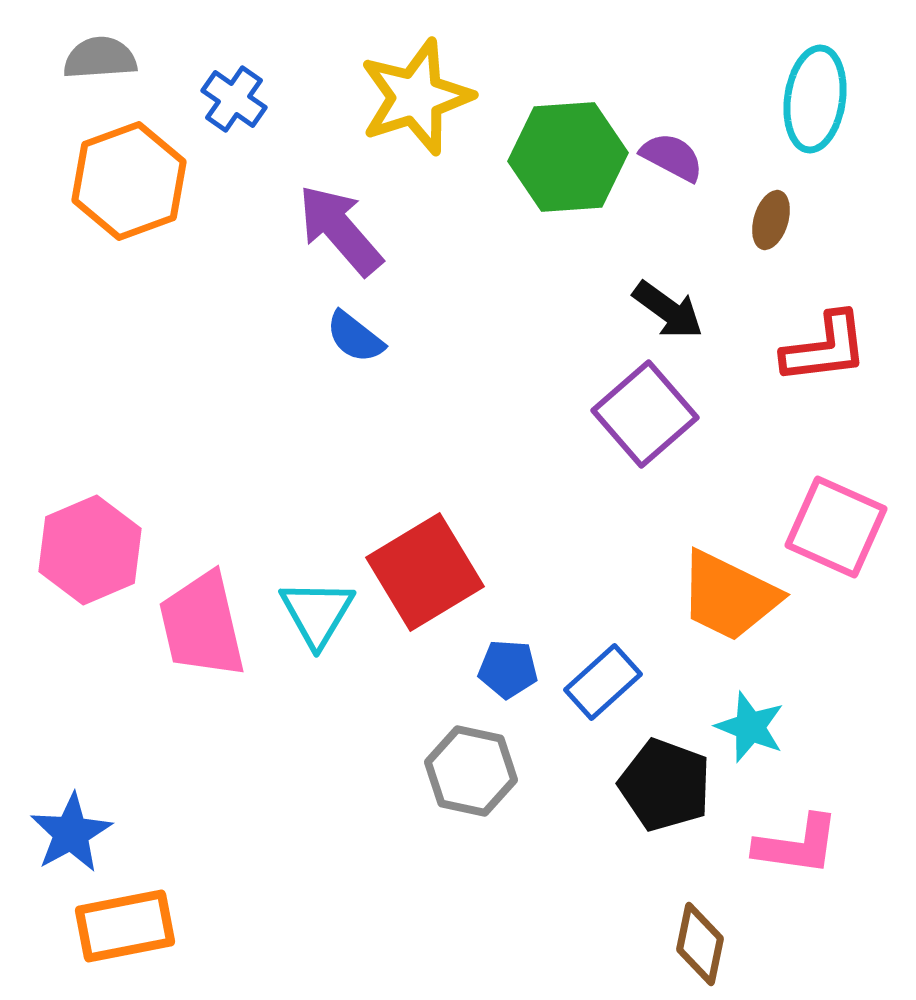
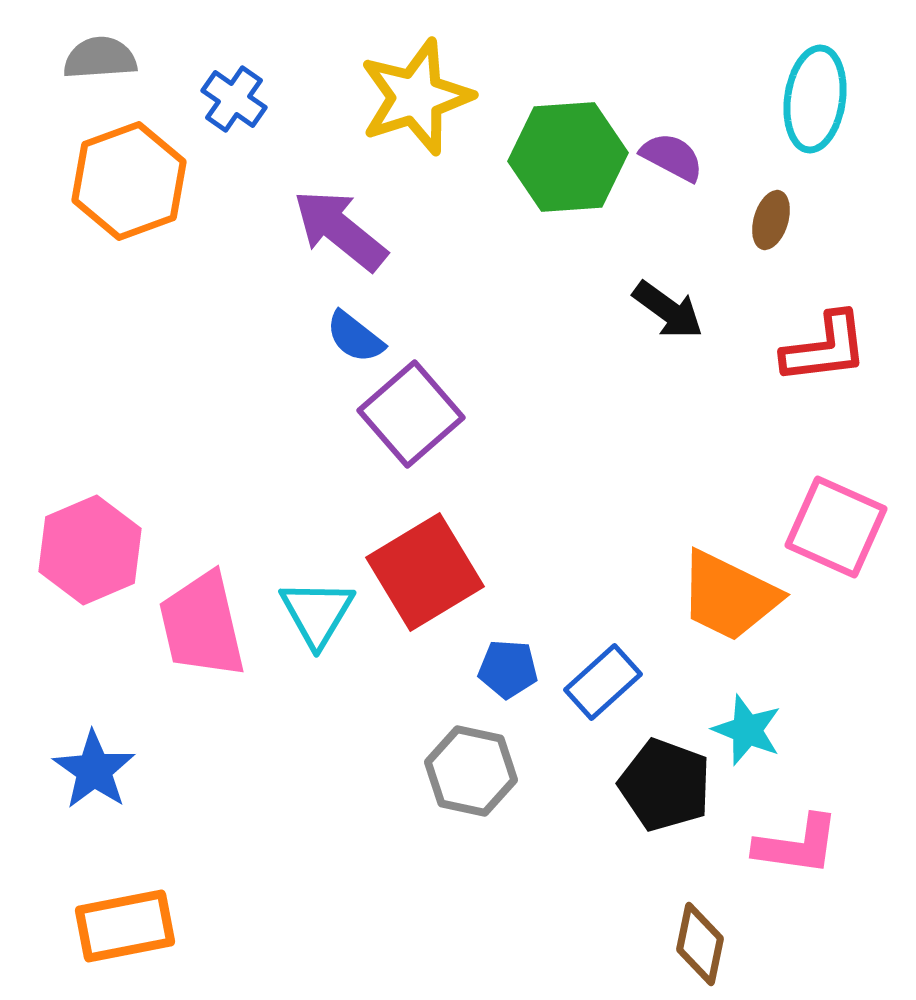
purple arrow: rotated 10 degrees counterclockwise
purple square: moved 234 px left
cyan star: moved 3 px left, 3 px down
blue star: moved 23 px right, 63 px up; rotated 8 degrees counterclockwise
